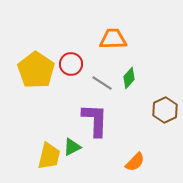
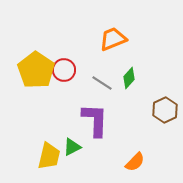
orange trapezoid: rotated 20 degrees counterclockwise
red circle: moved 7 px left, 6 px down
